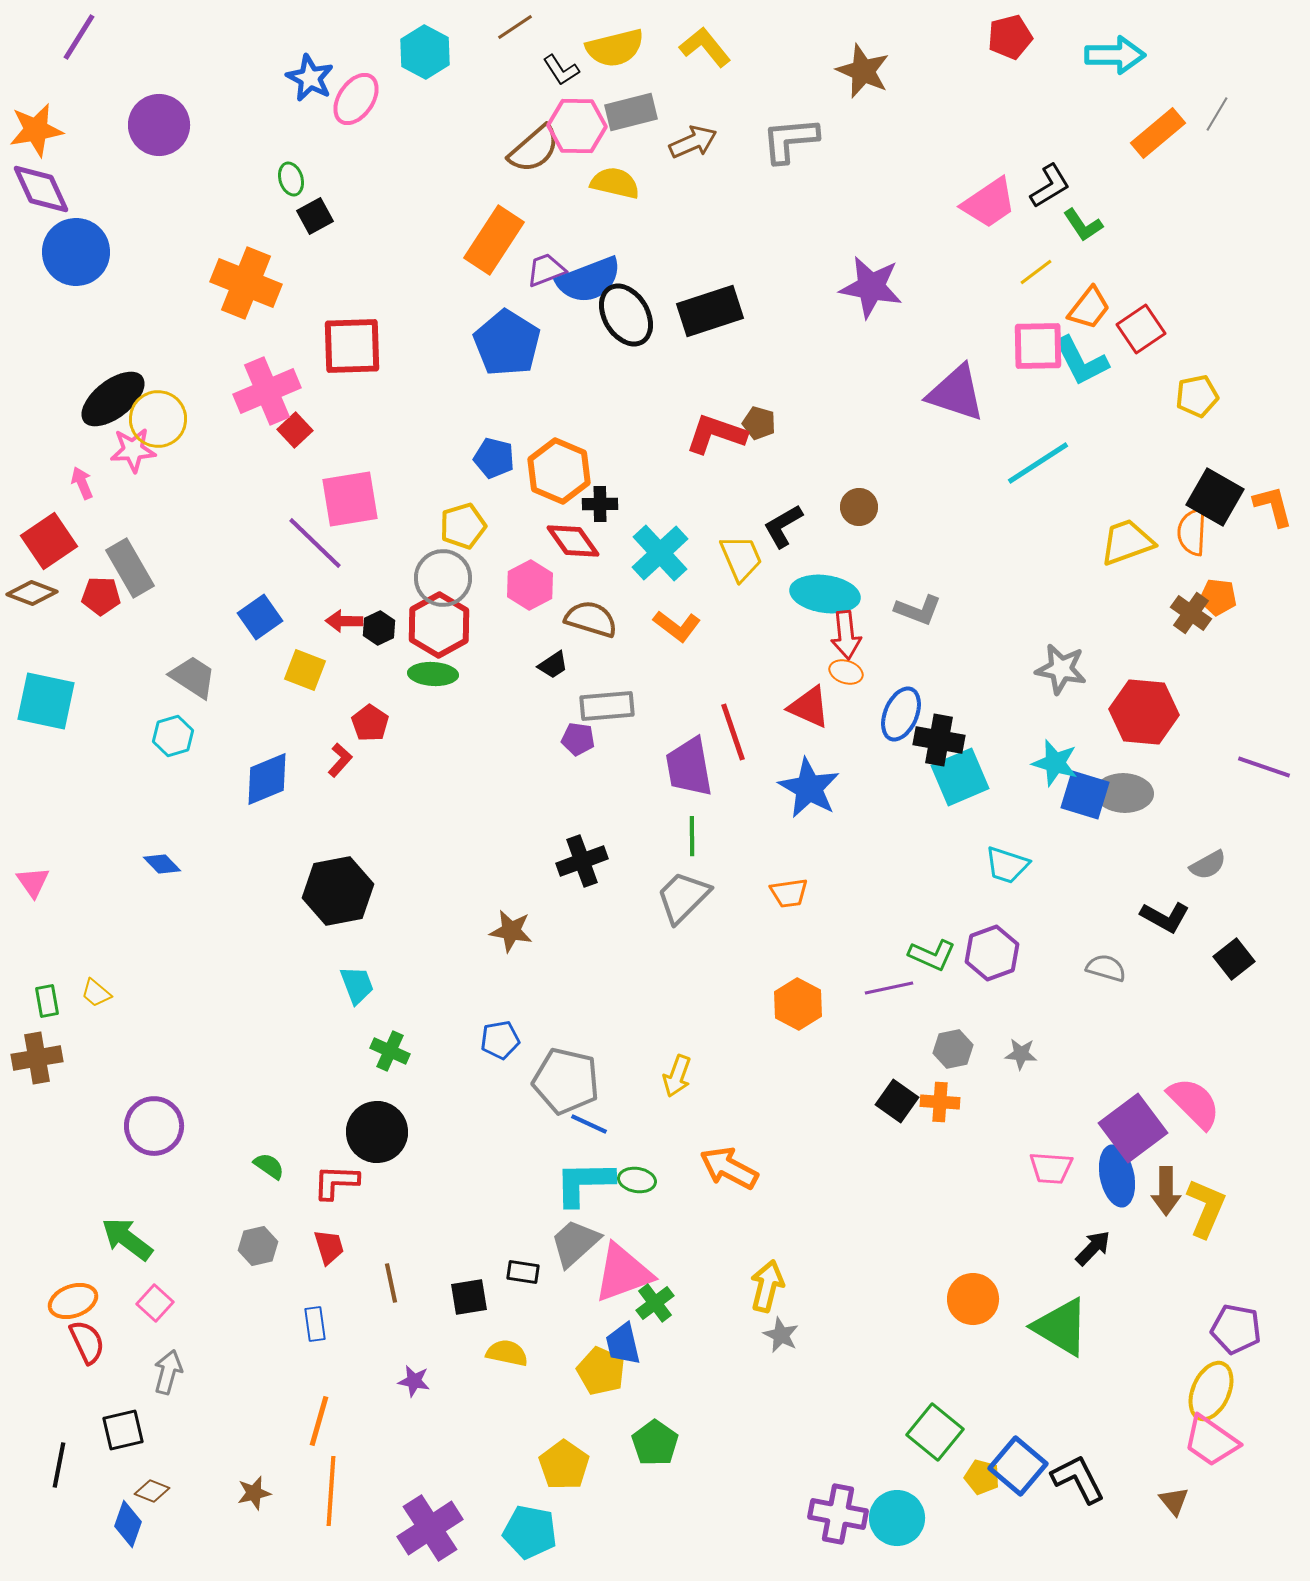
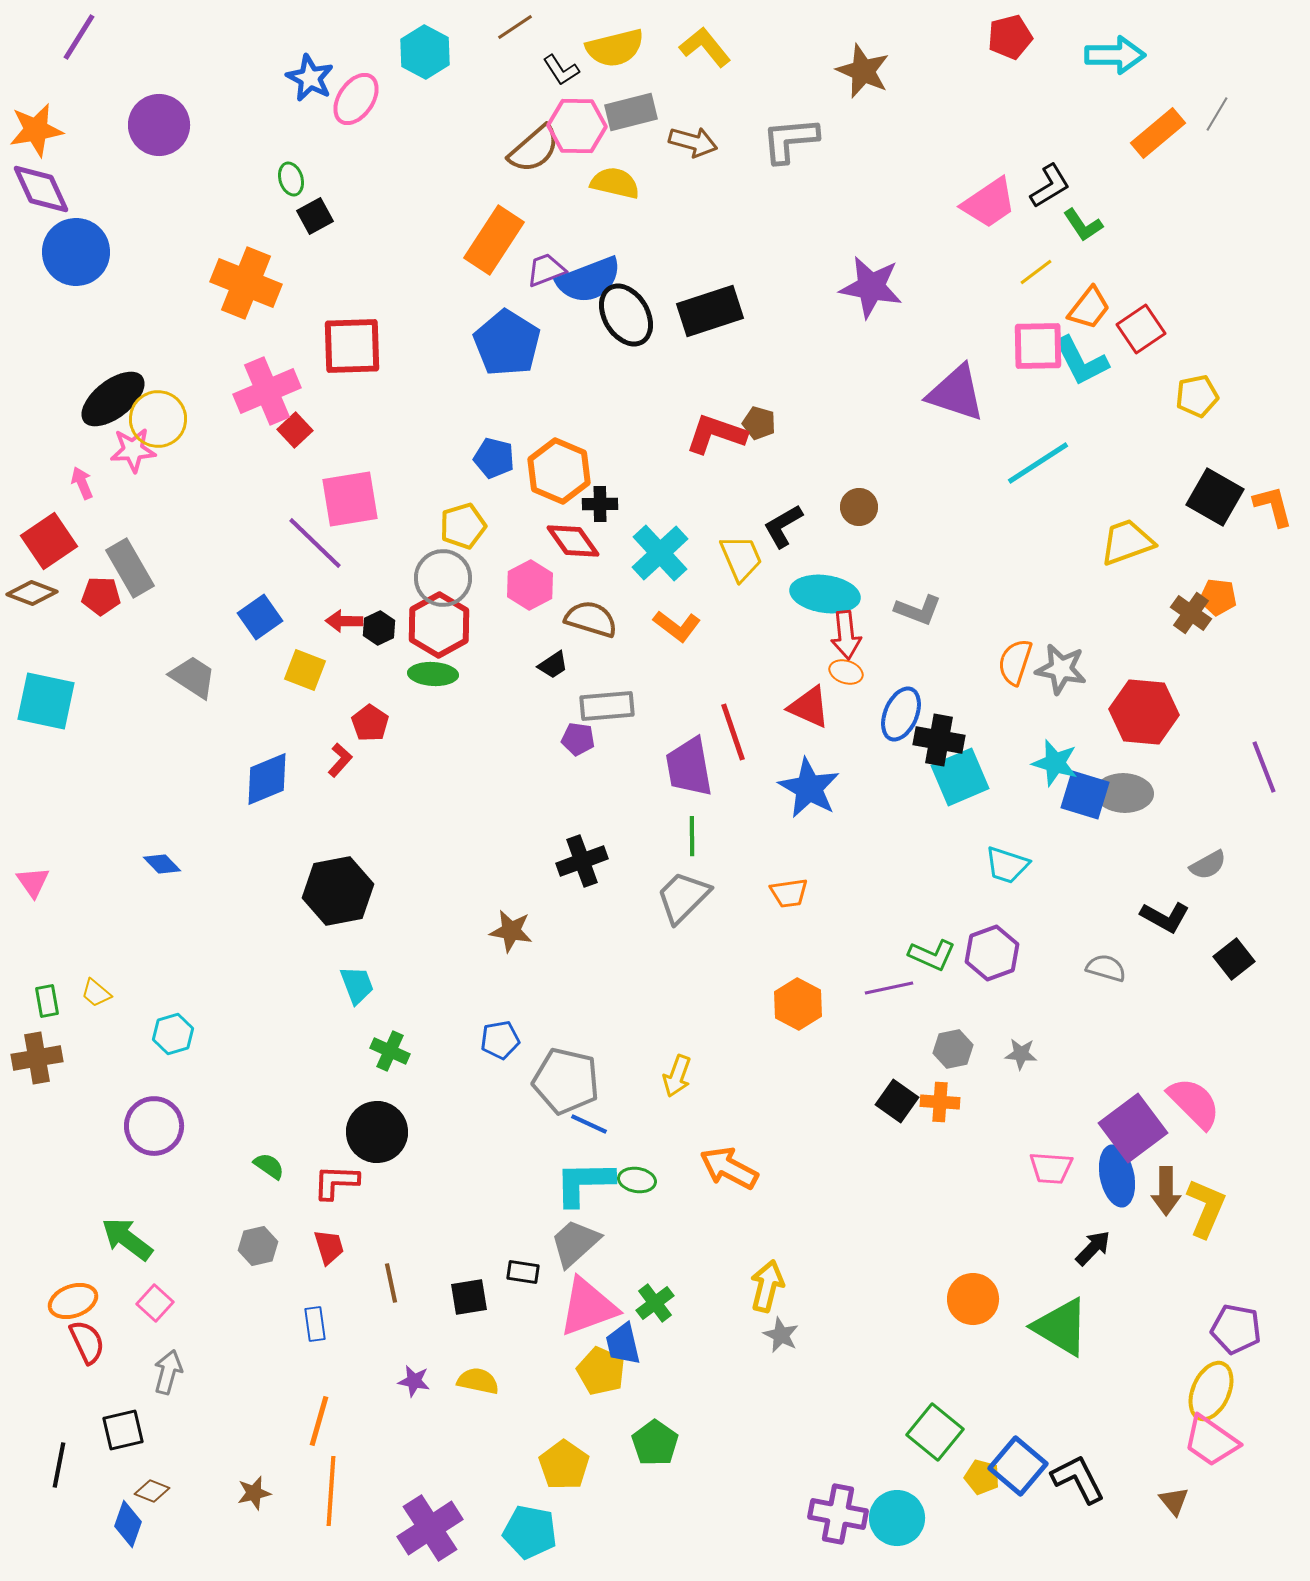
brown arrow at (693, 142): rotated 39 degrees clockwise
orange semicircle at (1192, 532): moved 177 px left, 130 px down; rotated 15 degrees clockwise
cyan hexagon at (173, 736): moved 298 px down
purple line at (1264, 767): rotated 50 degrees clockwise
pink triangle at (623, 1273): moved 35 px left, 34 px down
yellow semicircle at (507, 1353): moved 29 px left, 28 px down
